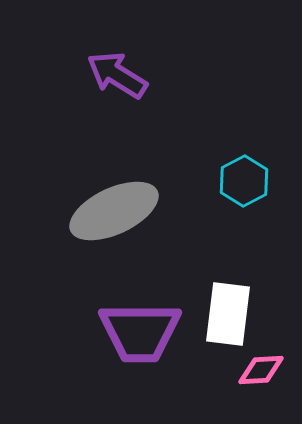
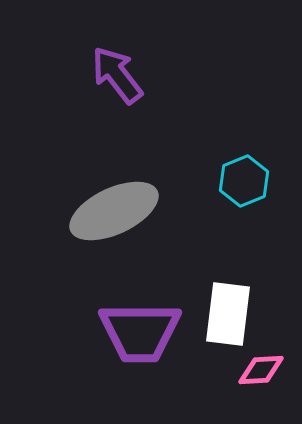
purple arrow: rotated 20 degrees clockwise
cyan hexagon: rotated 6 degrees clockwise
